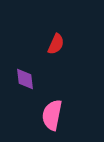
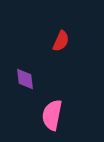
red semicircle: moved 5 px right, 3 px up
